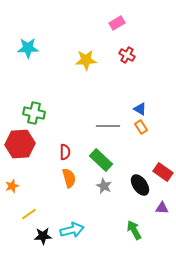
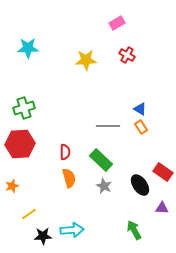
green cross: moved 10 px left, 5 px up; rotated 30 degrees counterclockwise
cyan arrow: rotated 10 degrees clockwise
